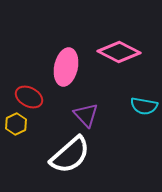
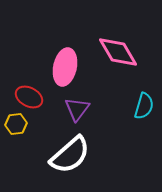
pink diamond: moved 1 px left; rotated 33 degrees clockwise
pink ellipse: moved 1 px left
cyan semicircle: rotated 84 degrees counterclockwise
purple triangle: moved 9 px left, 6 px up; rotated 20 degrees clockwise
yellow hexagon: rotated 20 degrees clockwise
